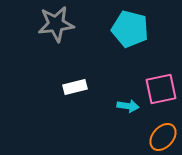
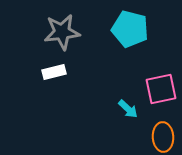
gray star: moved 6 px right, 8 px down
white rectangle: moved 21 px left, 15 px up
cyan arrow: moved 3 px down; rotated 35 degrees clockwise
orange ellipse: rotated 44 degrees counterclockwise
